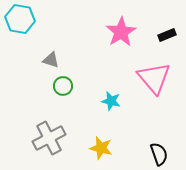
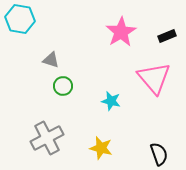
black rectangle: moved 1 px down
gray cross: moved 2 px left
